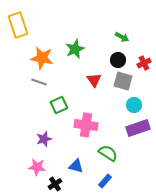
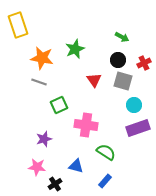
green semicircle: moved 2 px left, 1 px up
